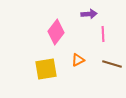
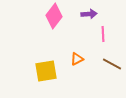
pink diamond: moved 2 px left, 16 px up
orange triangle: moved 1 px left, 1 px up
brown line: rotated 12 degrees clockwise
yellow square: moved 2 px down
